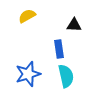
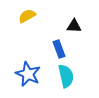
black triangle: moved 1 px down
blue rectangle: rotated 12 degrees counterclockwise
blue star: rotated 30 degrees counterclockwise
